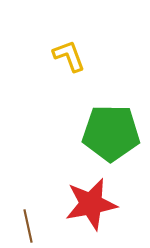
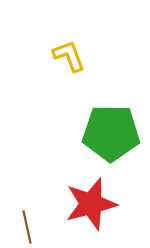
red star: rotated 4 degrees counterclockwise
brown line: moved 1 px left, 1 px down
